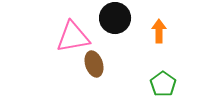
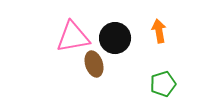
black circle: moved 20 px down
orange arrow: rotated 10 degrees counterclockwise
green pentagon: rotated 20 degrees clockwise
